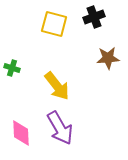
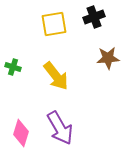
yellow square: rotated 24 degrees counterclockwise
green cross: moved 1 px right, 1 px up
yellow arrow: moved 1 px left, 10 px up
pink diamond: rotated 20 degrees clockwise
